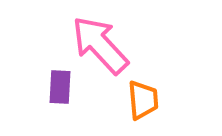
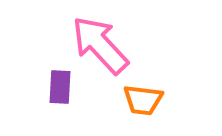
orange trapezoid: rotated 102 degrees clockwise
